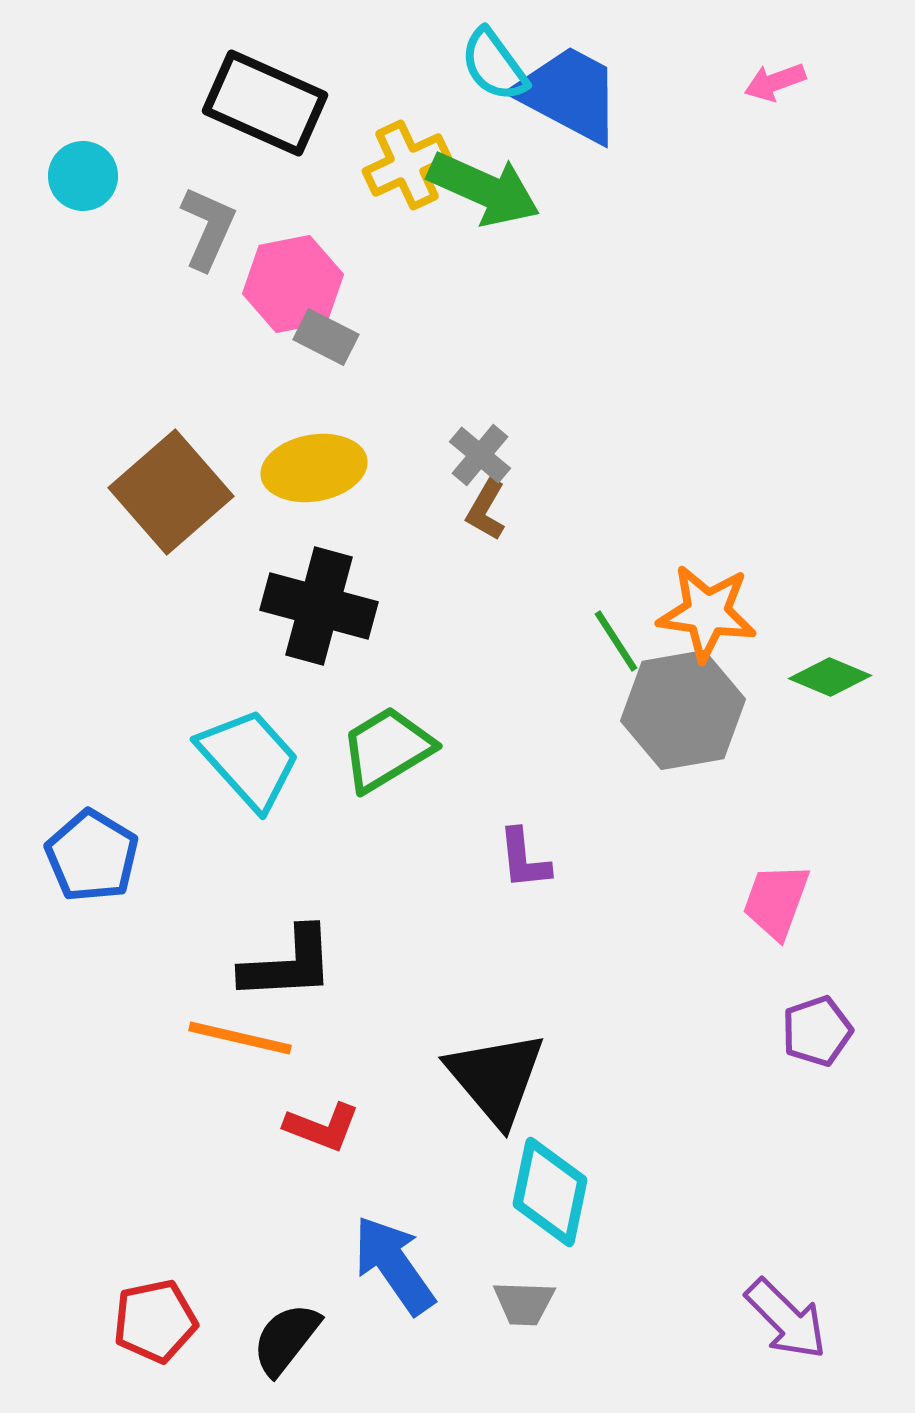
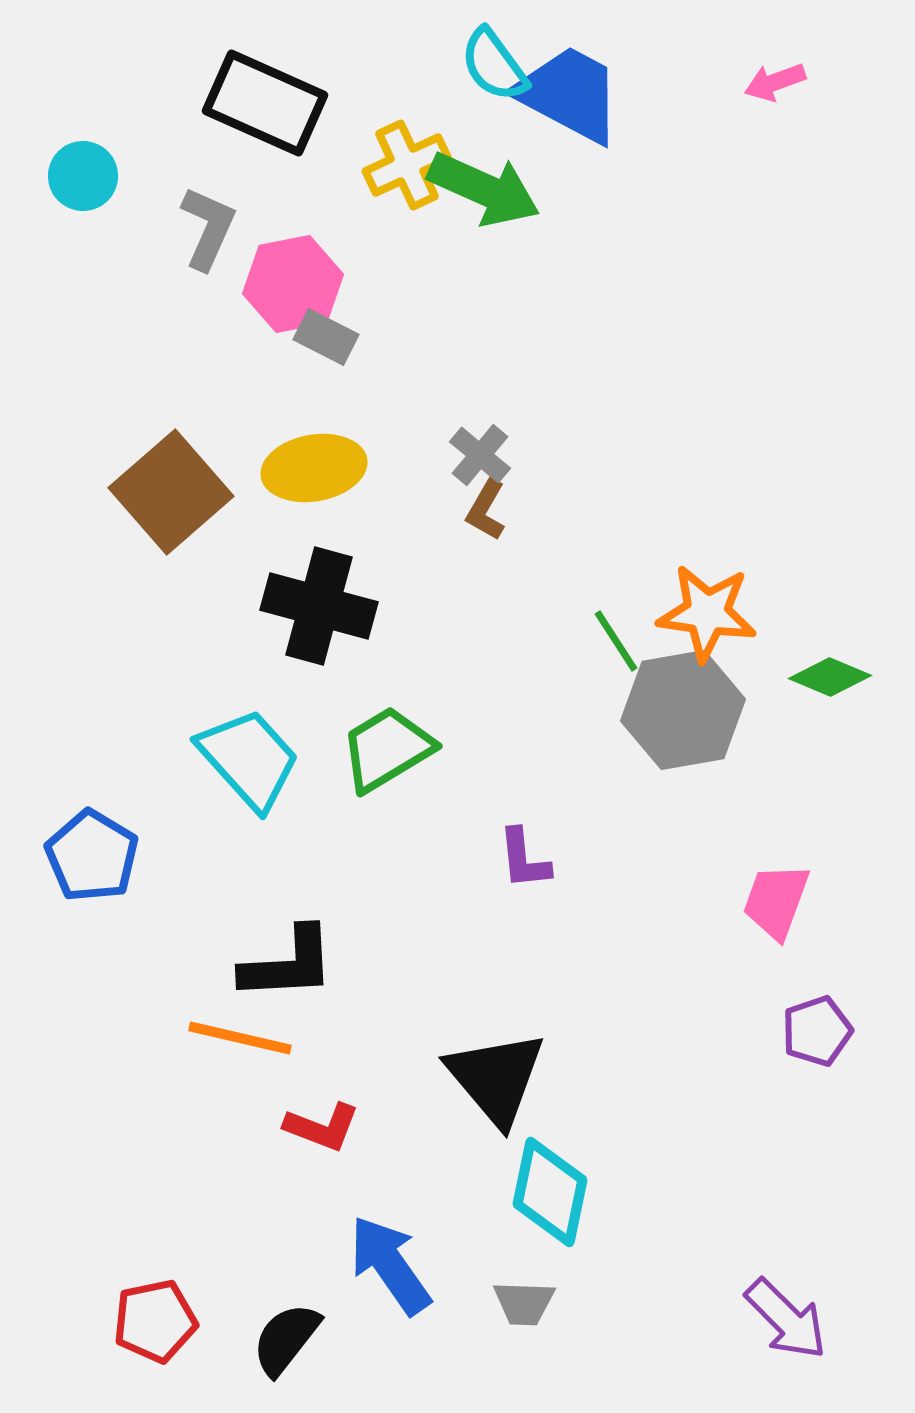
blue arrow: moved 4 px left
